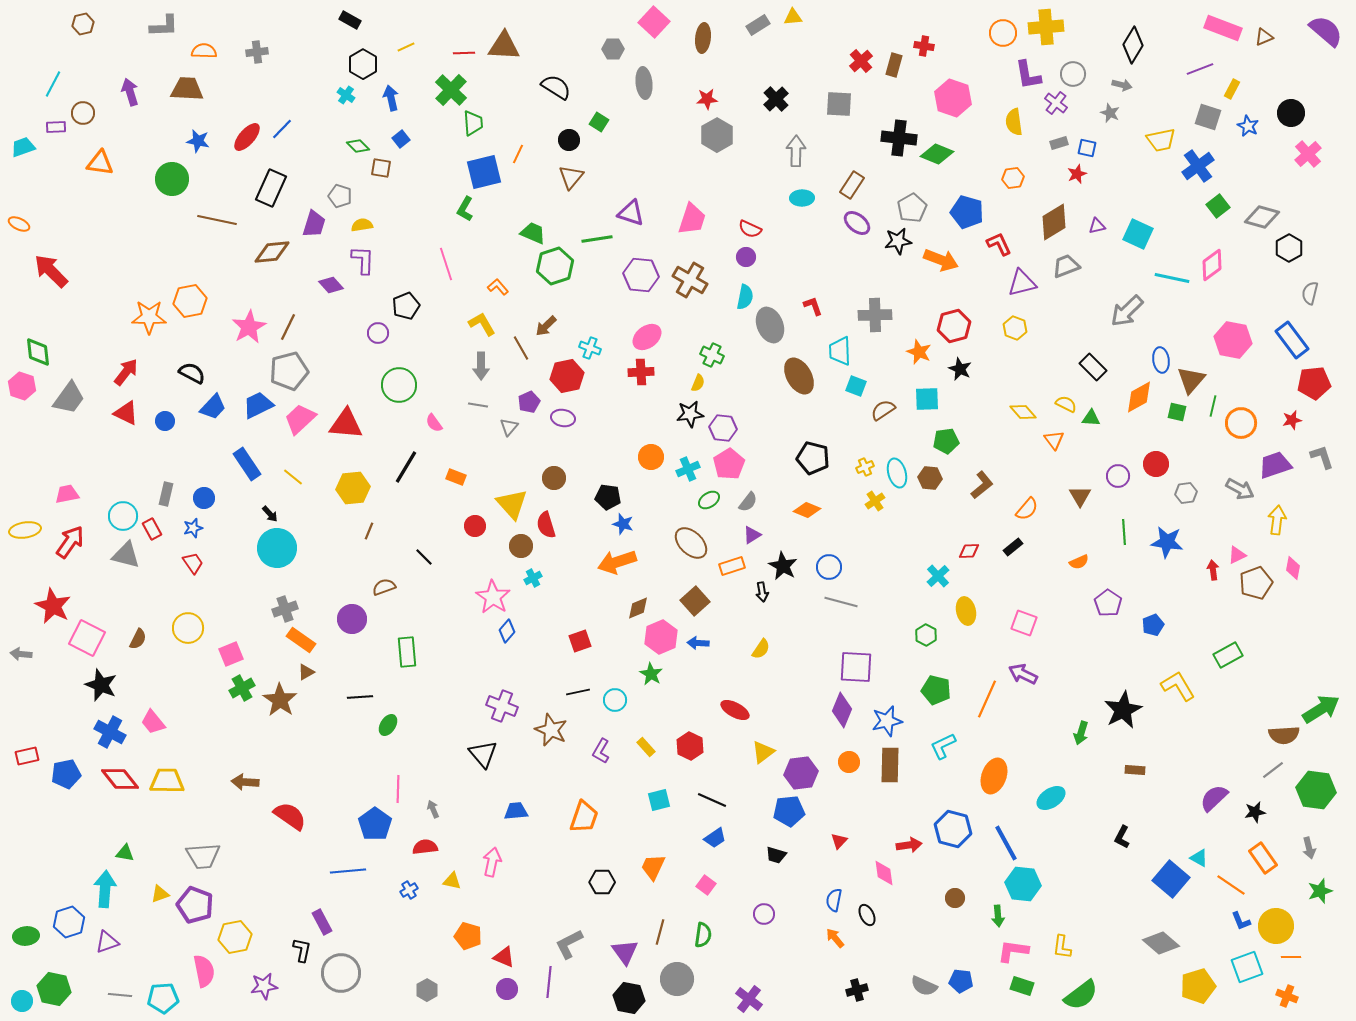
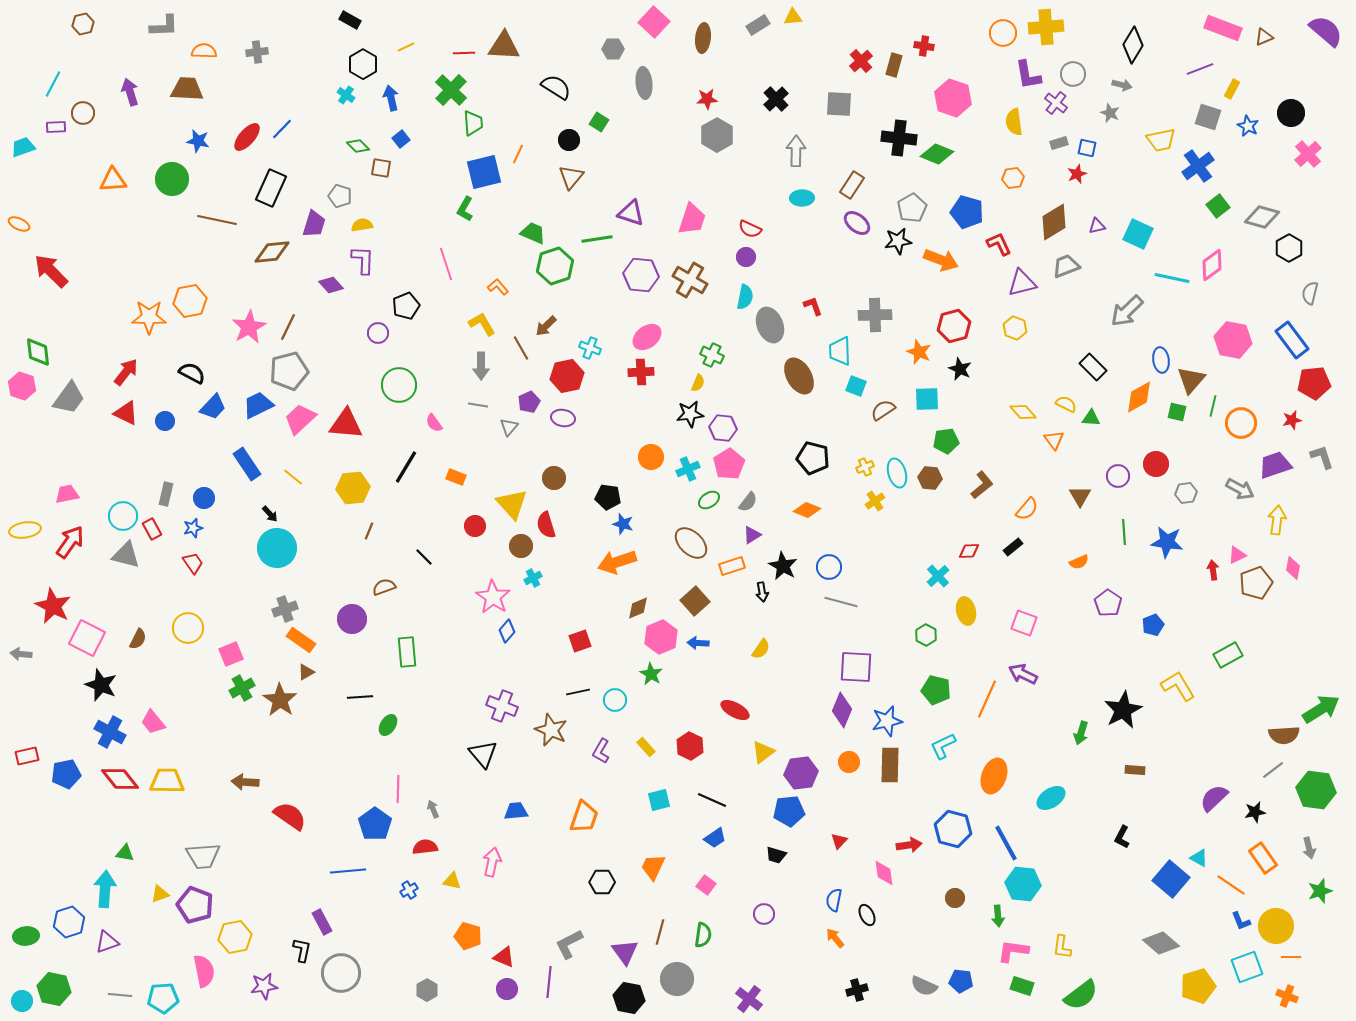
orange triangle at (100, 163): moved 13 px right, 17 px down; rotated 12 degrees counterclockwise
